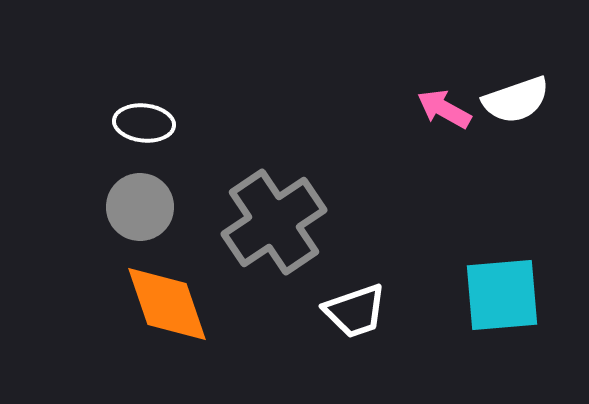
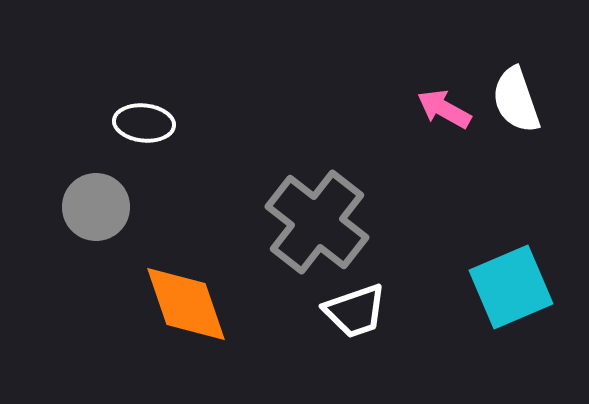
white semicircle: rotated 90 degrees clockwise
gray circle: moved 44 px left
gray cross: moved 43 px right; rotated 18 degrees counterclockwise
cyan square: moved 9 px right, 8 px up; rotated 18 degrees counterclockwise
orange diamond: moved 19 px right
